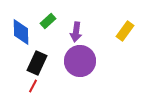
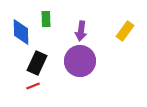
green rectangle: moved 2 px left, 2 px up; rotated 49 degrees counterclockwise
purple arrow: moved 5 px right, 1 px up
red line: rotated 40 degrees clockwise
